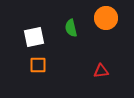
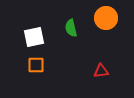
orange square: moved 2 px left
